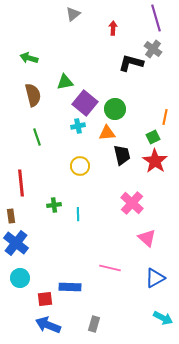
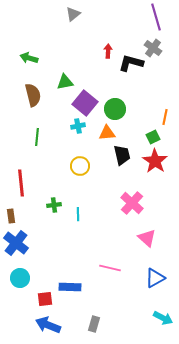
purple line: moved 1 px up
red arrow: moved 5 px left, 23 px down
gray cross: moved 1 px up
green line: rotated 24 degrees clockwise
